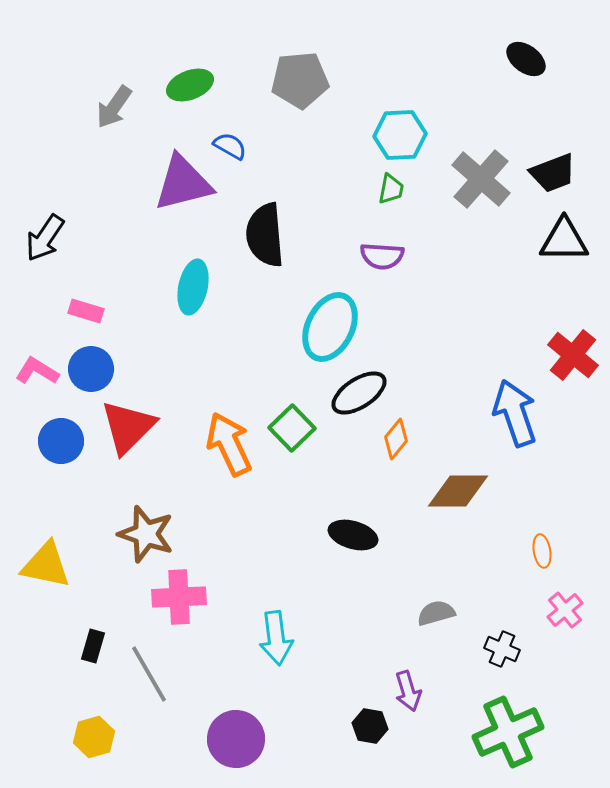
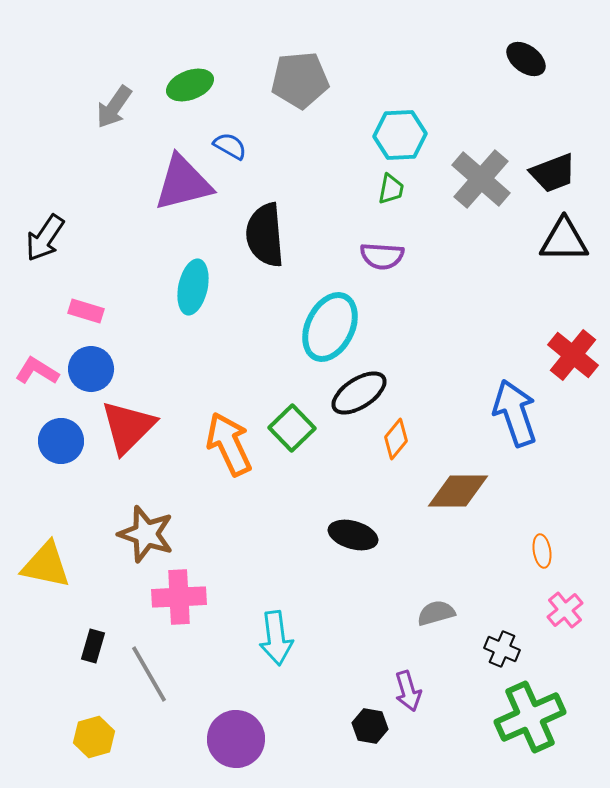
green cross at (508, 732): moved 22 px right, 15 px up
